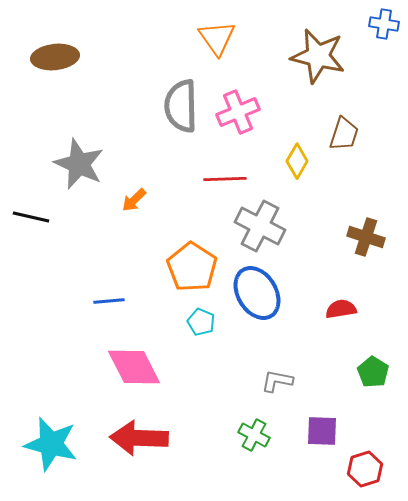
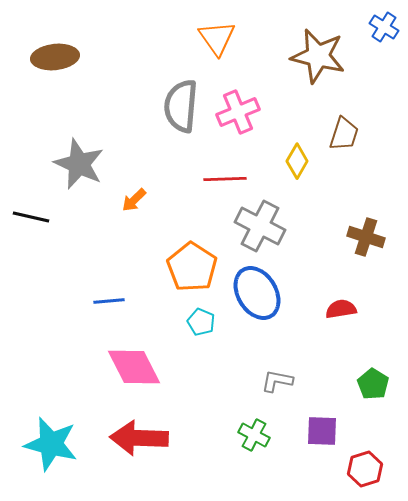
blue cross: moved 3 px down; rotated 24 degrees clockwise
gray semicircle: rotated 6 degrees clockwise
green pentagon: moved 12 px down
